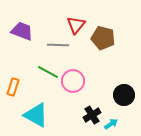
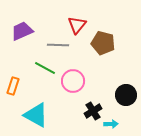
red triangle: moved 1 px right
purple trapezoid: rotated 45 degrees counterclockwise
brown pentagon: moved 5 px down
green line: moved 3 px left, 4 px up
orange rectangle: moved 1 px up
black circle: moved 2 px right
black cross: moved 1 px right, 4 px up
cyan arrow: rotated 32 degrees clockwise
